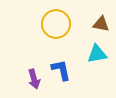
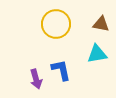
purple arrow: moved 2 px right
